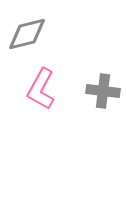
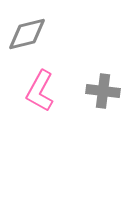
pink L-shape: moved 1 px left, 2 px down
